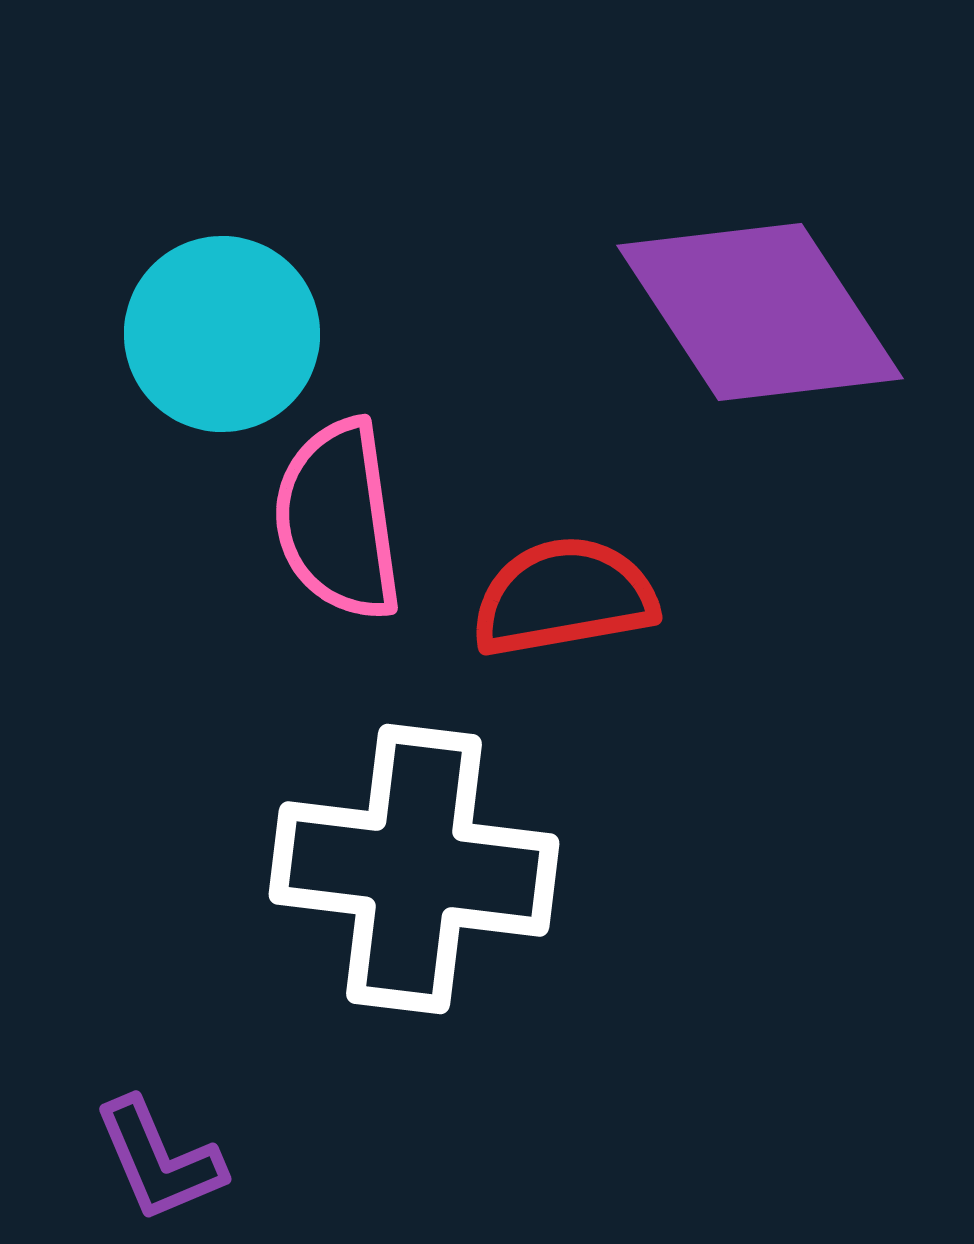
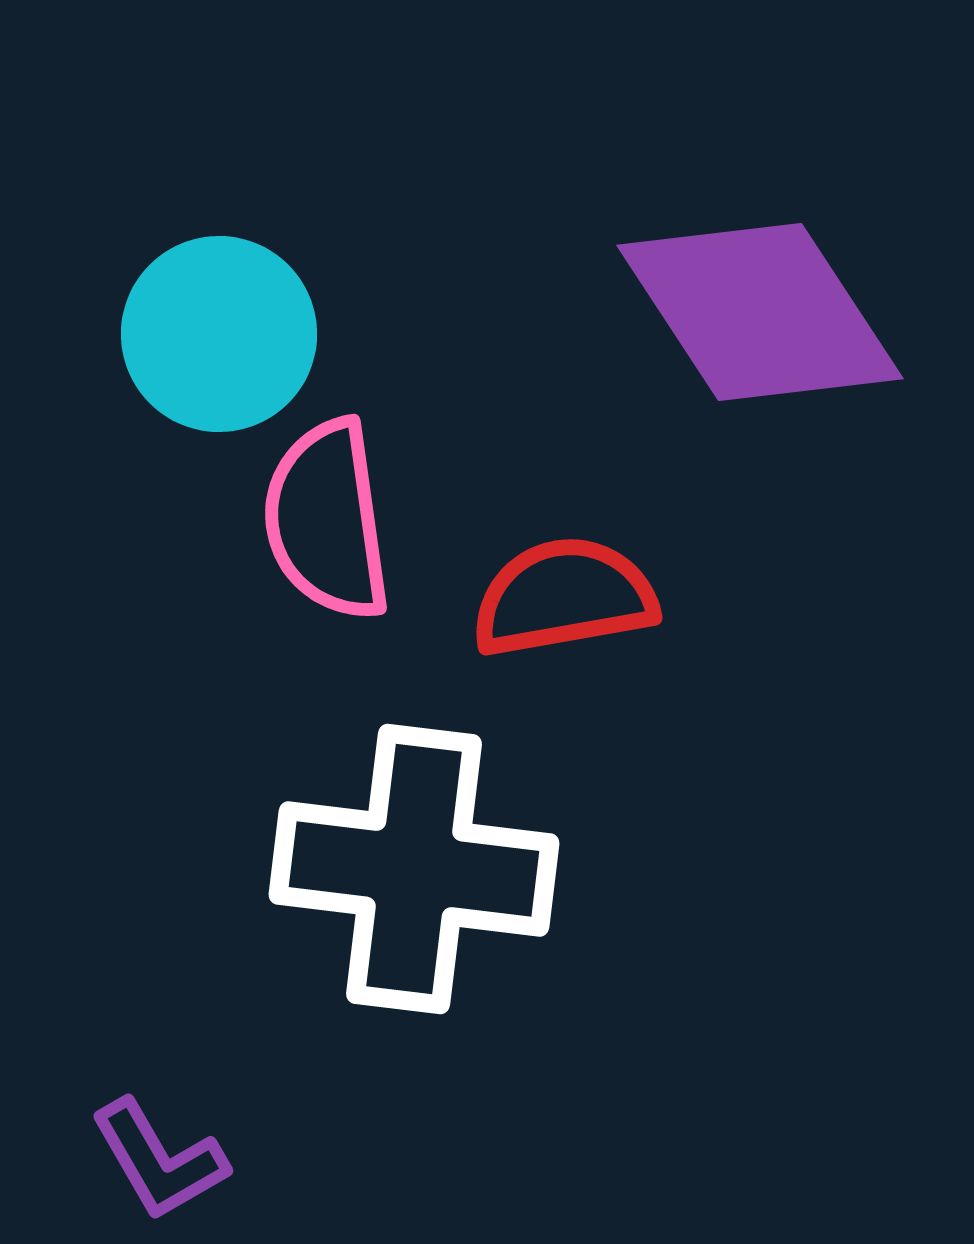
cyan circle: moved 3 px left
pink semicircle: moved 11 px left
purple L-shape: rotated 7 degrees counterclockwise
